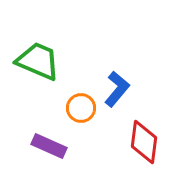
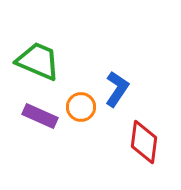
blue L-shape: rotated 6 degrees counterclockwise
orange circle: moved 1 px up
purple rectangle: moved 9 px left, 30 px up
